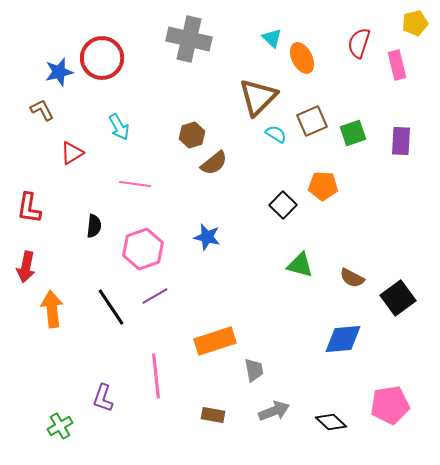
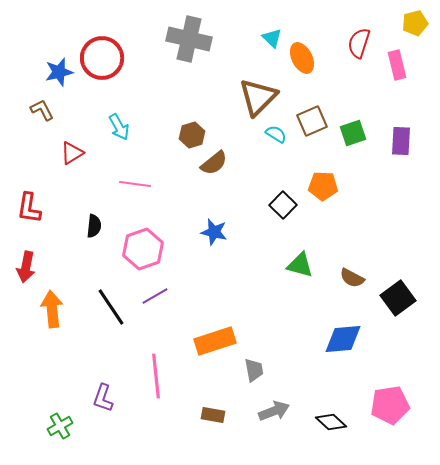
blue star at (207, 237): moved 7 px right, 5 px up
